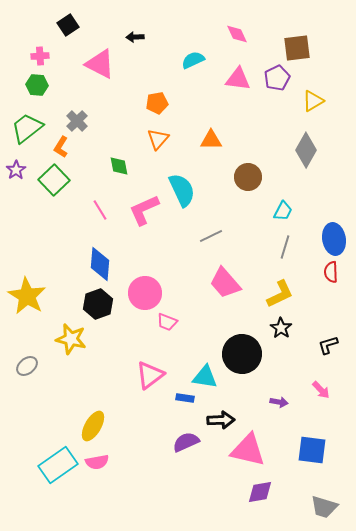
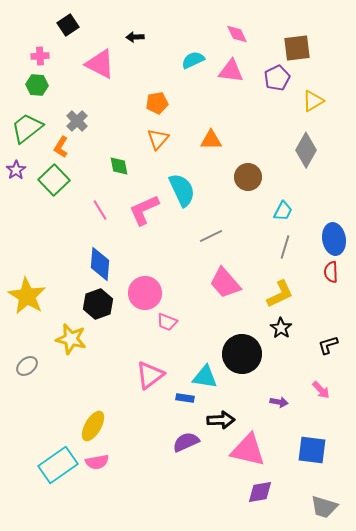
pink triangle at (238, 79): moved 7 px left, 8 px up
